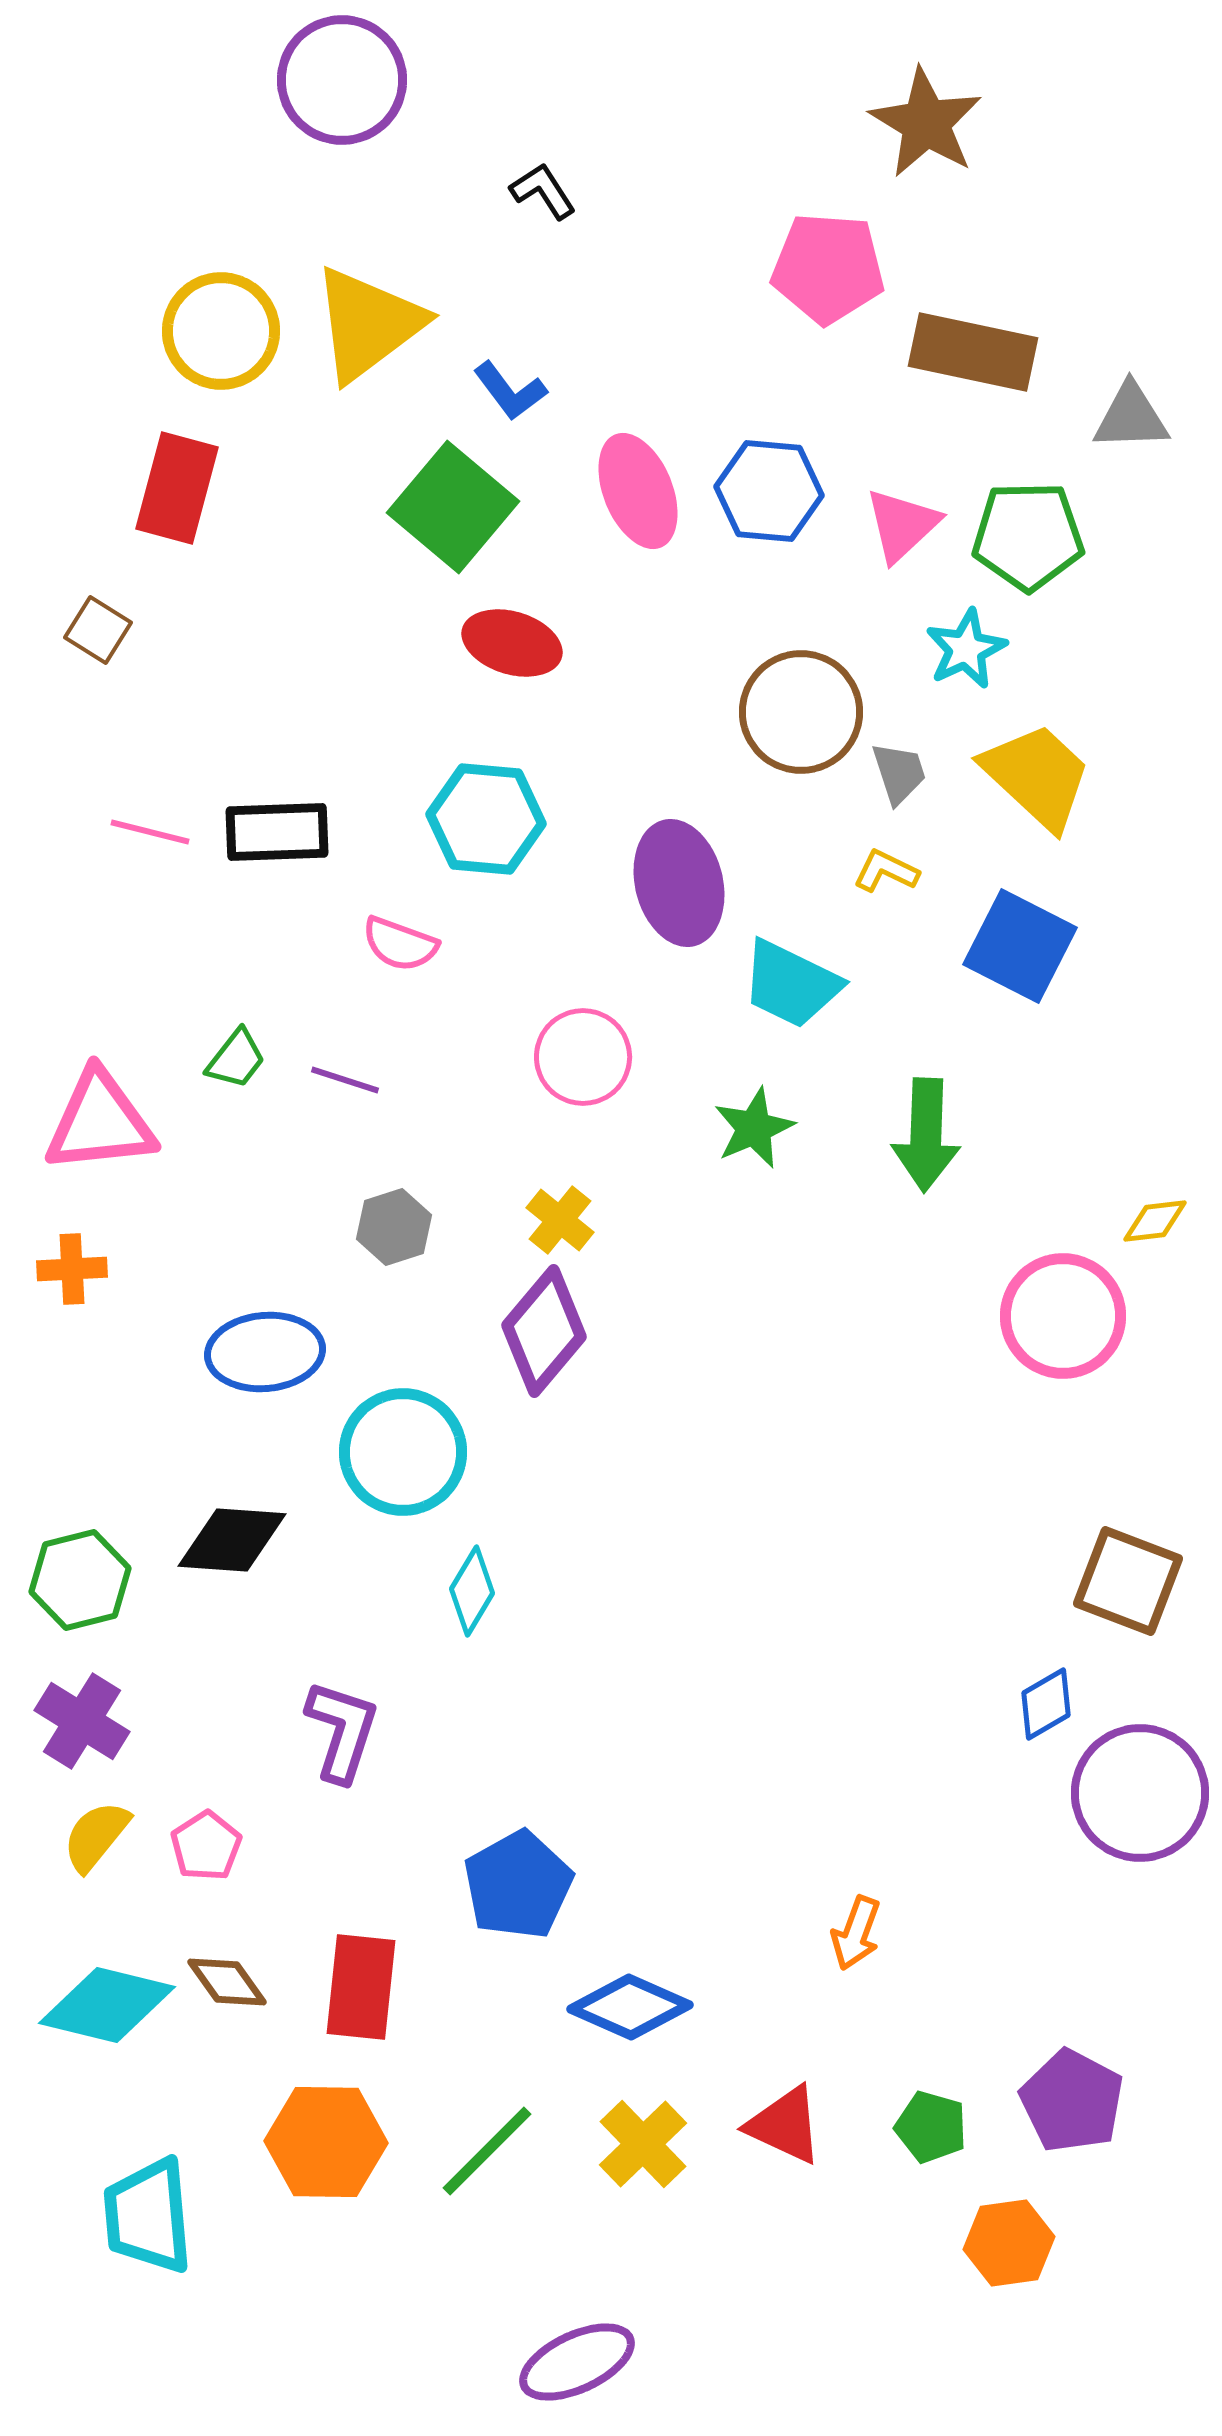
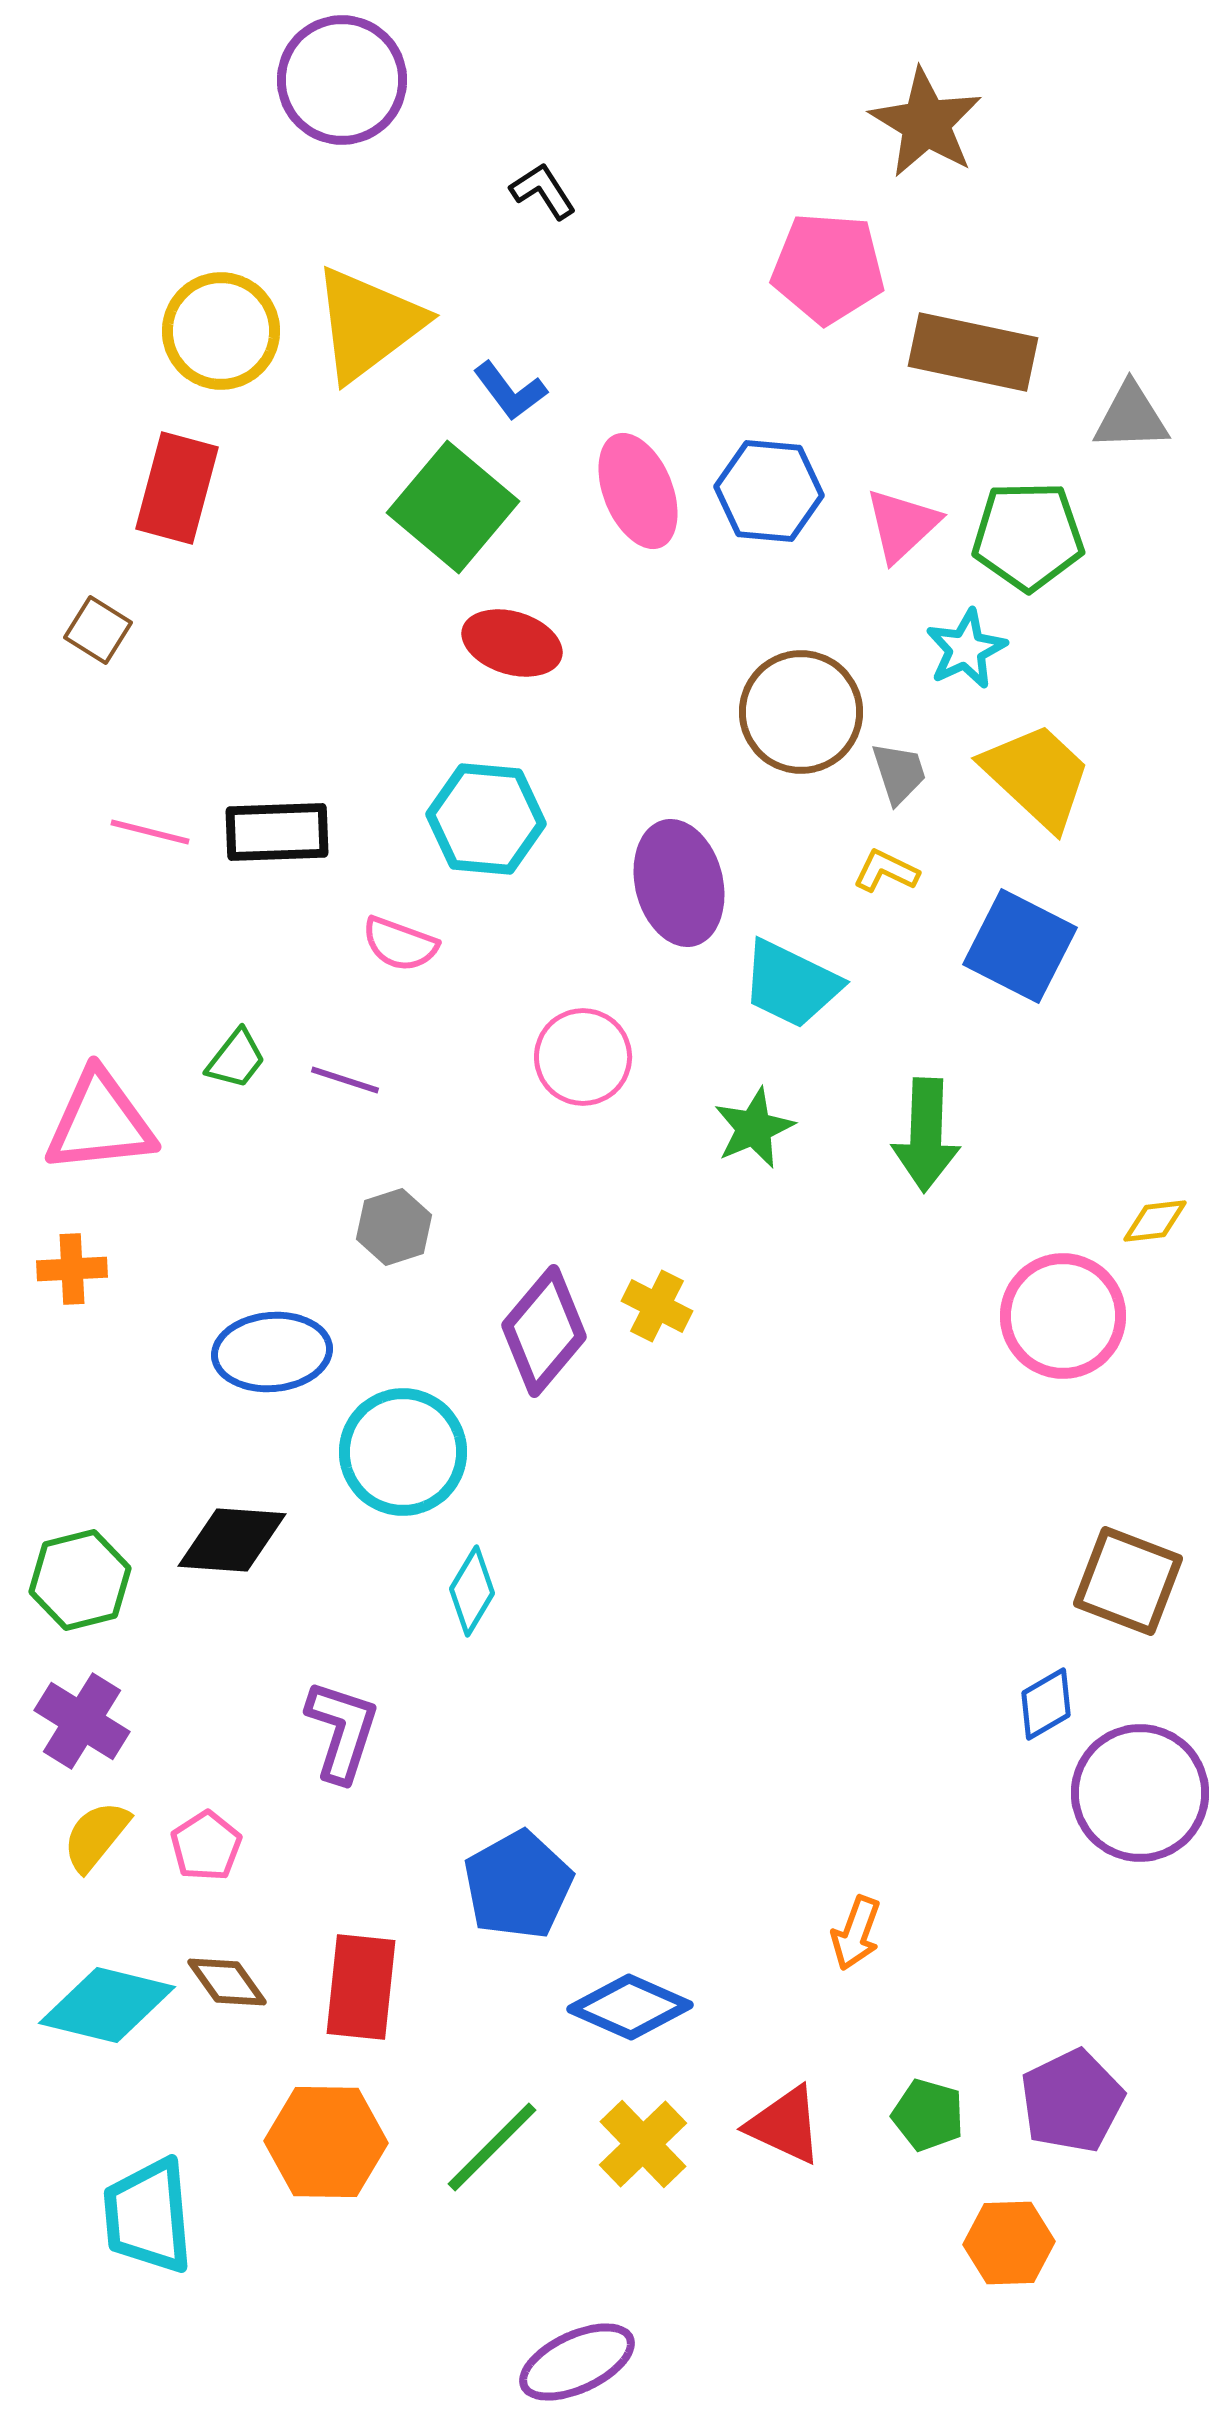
yellow cross at (560, 1220): moved 97 px right, 86 px down; rotated 12 degrees counterclockwise
blue ellipse at (265, 1352): moved 7 px right
purple pentagon at (1072, 2101): rotated 18 degrees clockwise
green pentagon at (931, 2127): moved 3 px left, 12 px up
green line at (487, 2151): moved 5 px right, 4 px up
orange hexagon at (1009, 2243): rotated 6 degrees clockwise
